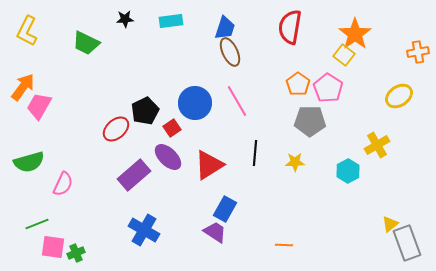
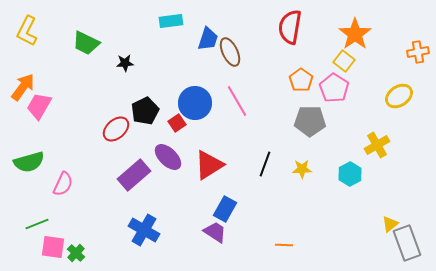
black star: moved 44 px down
blue trapezoid: moved 17 px left, 11 px down
yellow square: moved 6 px down
orange pentagon: moved 3 px right, 4 px up
pink pentagon: moved 6 px right
red square: moved 5 px right, 5 px up
black line: moved 10 px right, 11 px down; rotated 15 degrees clockwise
yellow star: moved 7 px right, 7 px down
cyan hexagon: moved 2 px right, 3 px down
green cross: rotated 24 degrees counterclockwise
